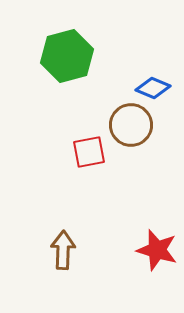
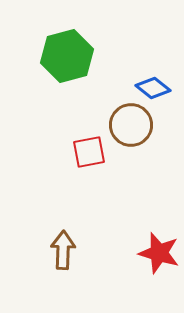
blue diamond: rotated 16 degrees clockwise
red star: moved 2 px right, 3 px down
